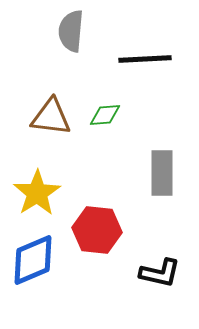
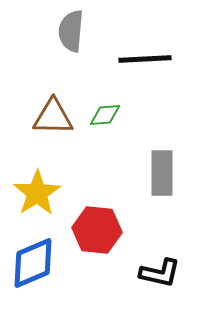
brown triangle: moved 2 px right; rotated 6 degrees counterclockwise
blue diamond: moved 3 px down
